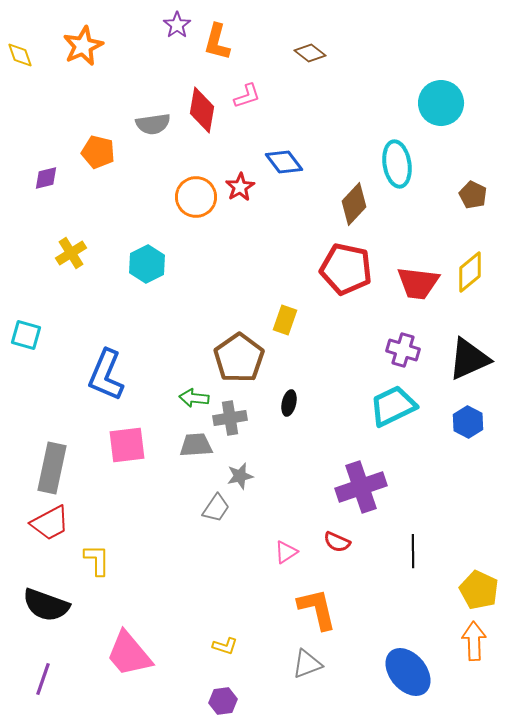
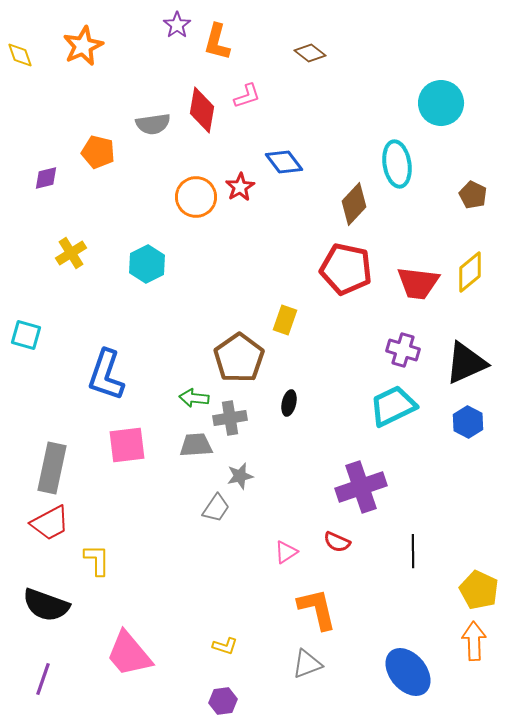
black triangle at (469, 359): moved 3 px left, 4 px down
blue L-shape at (106, 375): rotated 4 degrees counterclockwise
